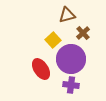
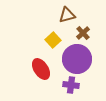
purple circle: moved 6 px right
